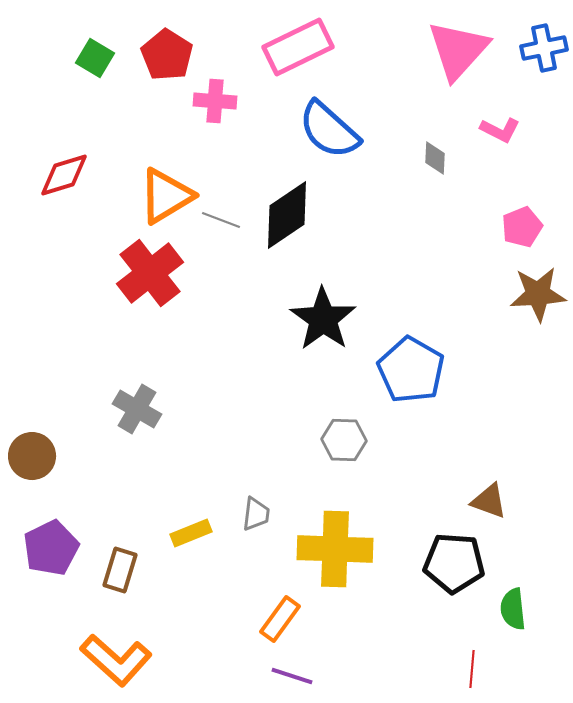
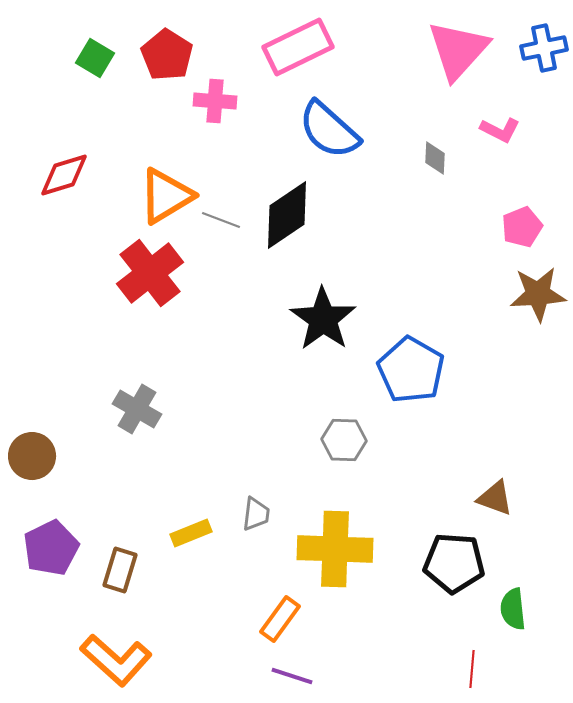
brown triangle: moved 6 px right, 3 px up
